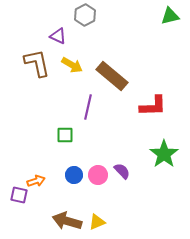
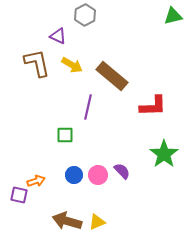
green triangle: moved 3 px right
